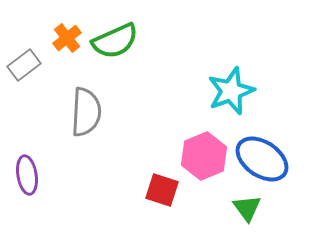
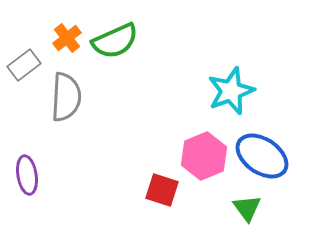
gray semicircle: moved 20 px left, 15 px up
blue ellipse: moved 3 px up
